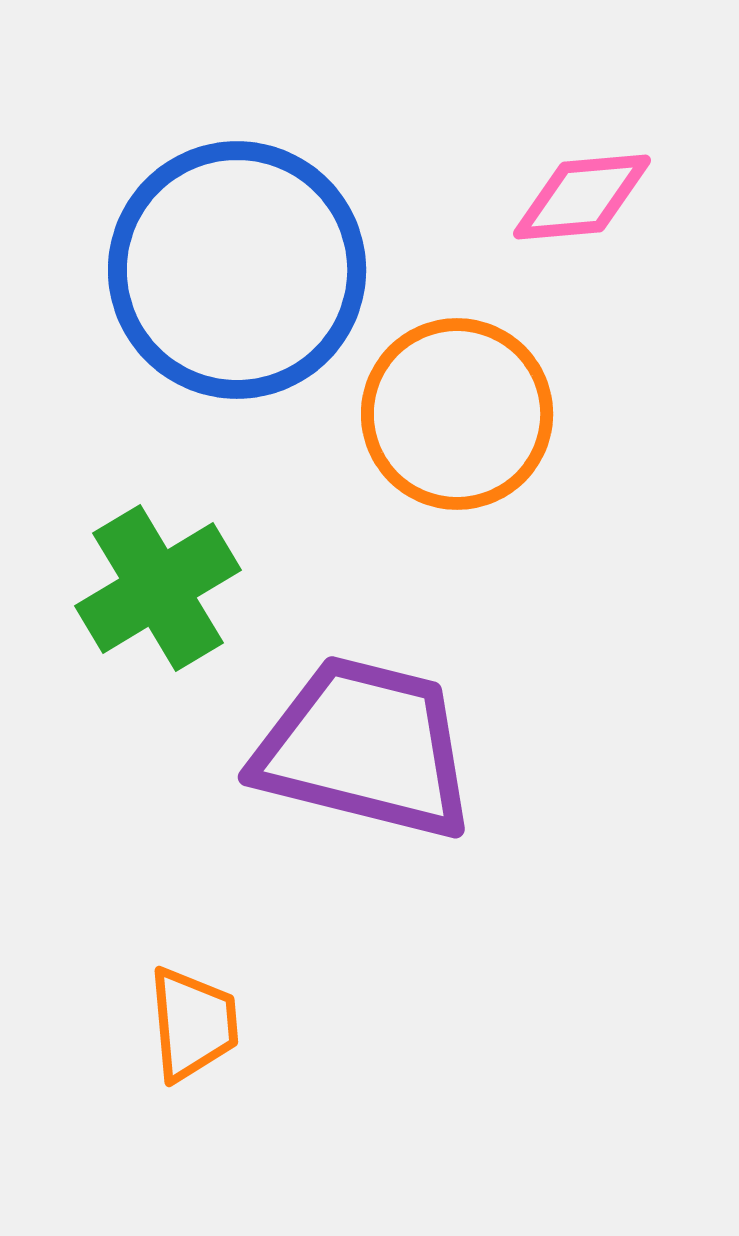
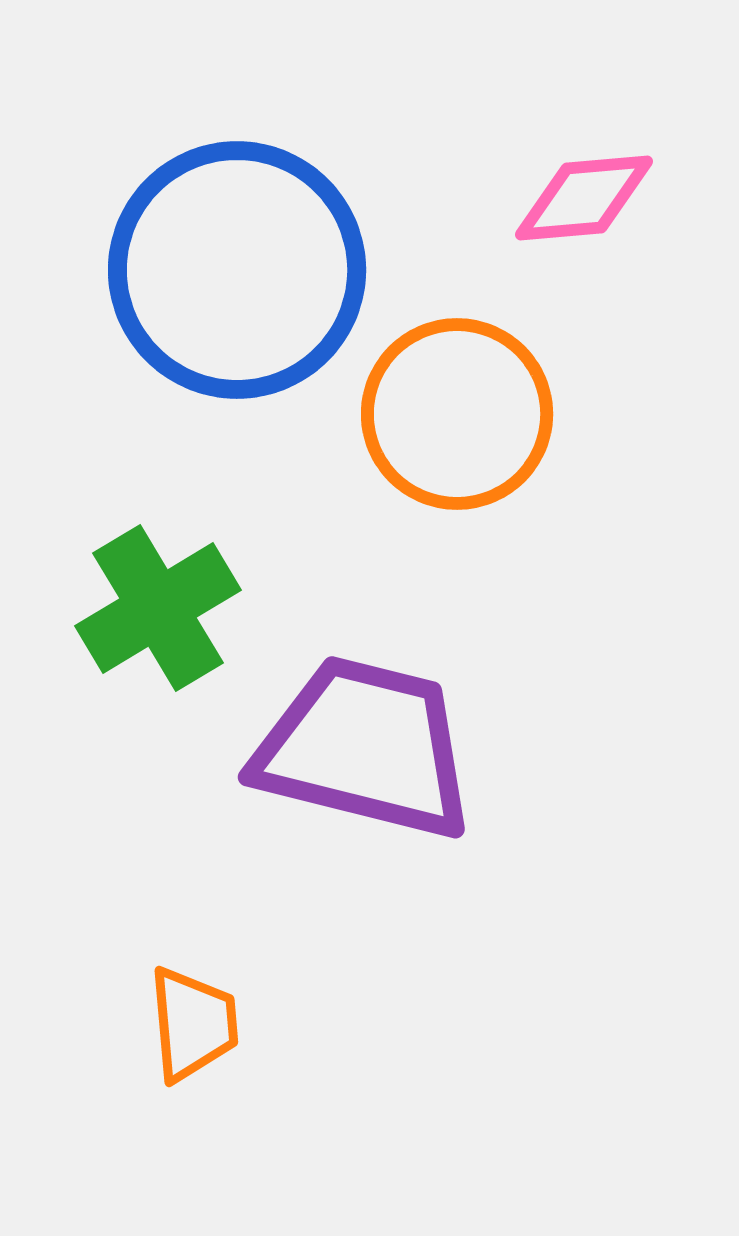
pink diamond: moved 2 px right, 1 px down
green cross: moved 20 px down
